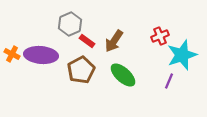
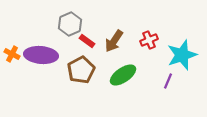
red cross: moved 11 px left, 4 px down
green ellipse: rotated 76 degrees counterclockwise
purple line: moved 1 px left
